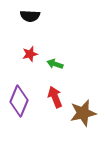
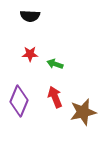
red star: rotated 14 degrees clockwise
brown star: moved 1 px up
